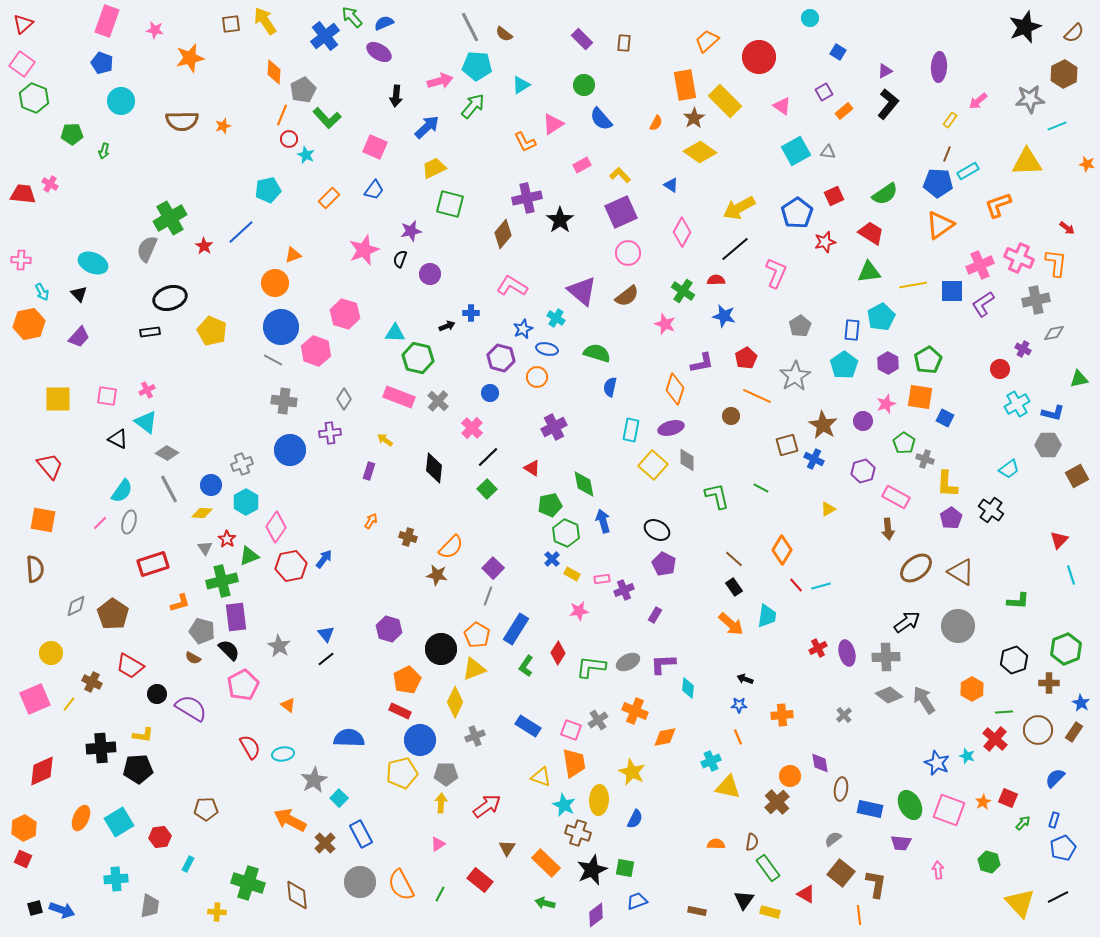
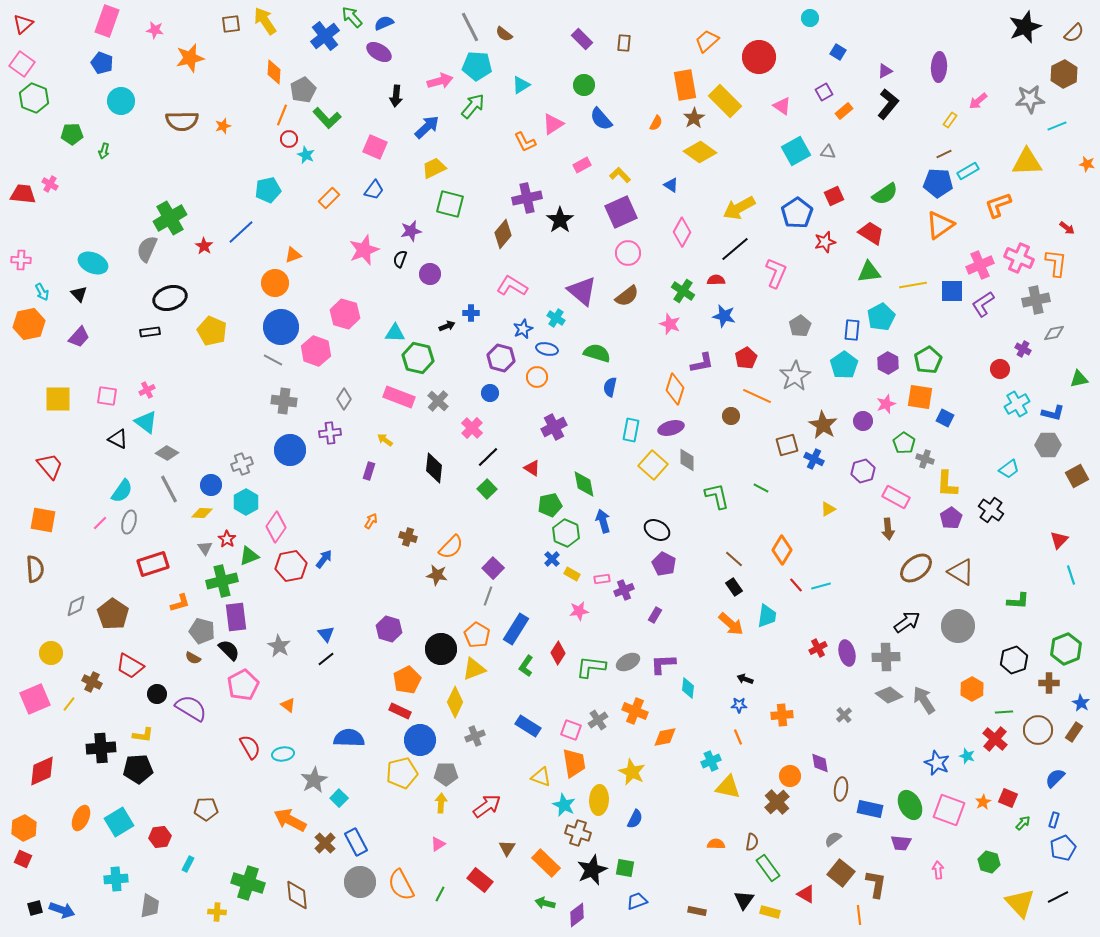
brown line at (947, 154): moved 3 px left; rotated 42 degrees clockwise
pink star at (665, 324): moved 5 px right
blue rectangle at (361, 834): moved 5 px left, 8 px down
purple diamond at (596, 915): moved 19 px left
